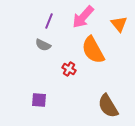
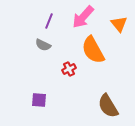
red cross: rotated 32 degrees clockwise
